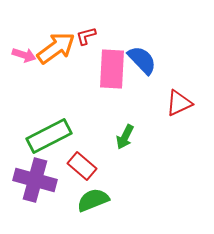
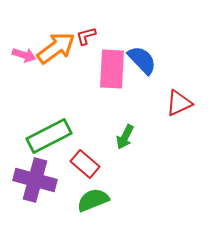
red rectangle: moved 3 px right, 2 px up
